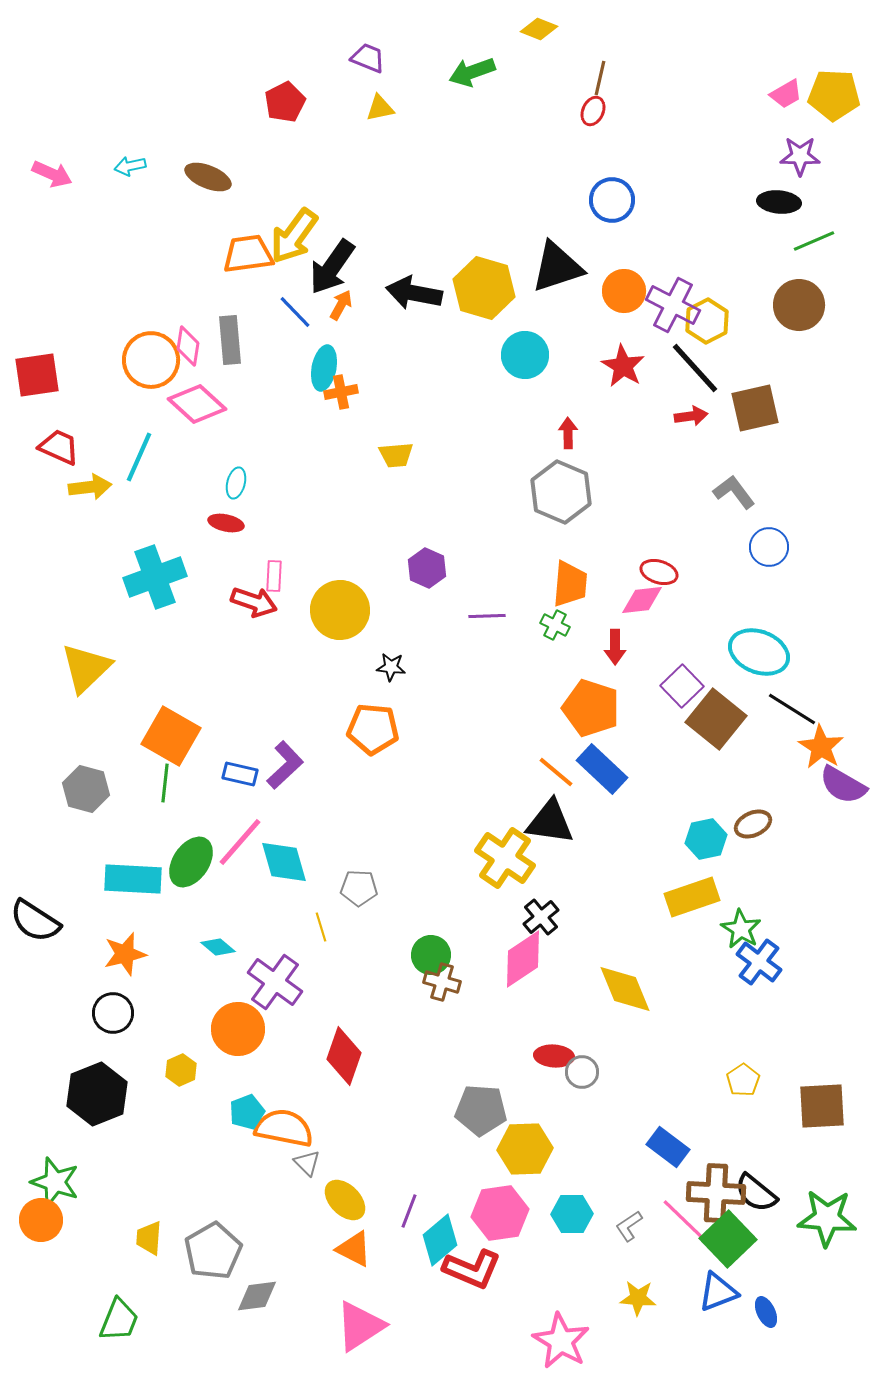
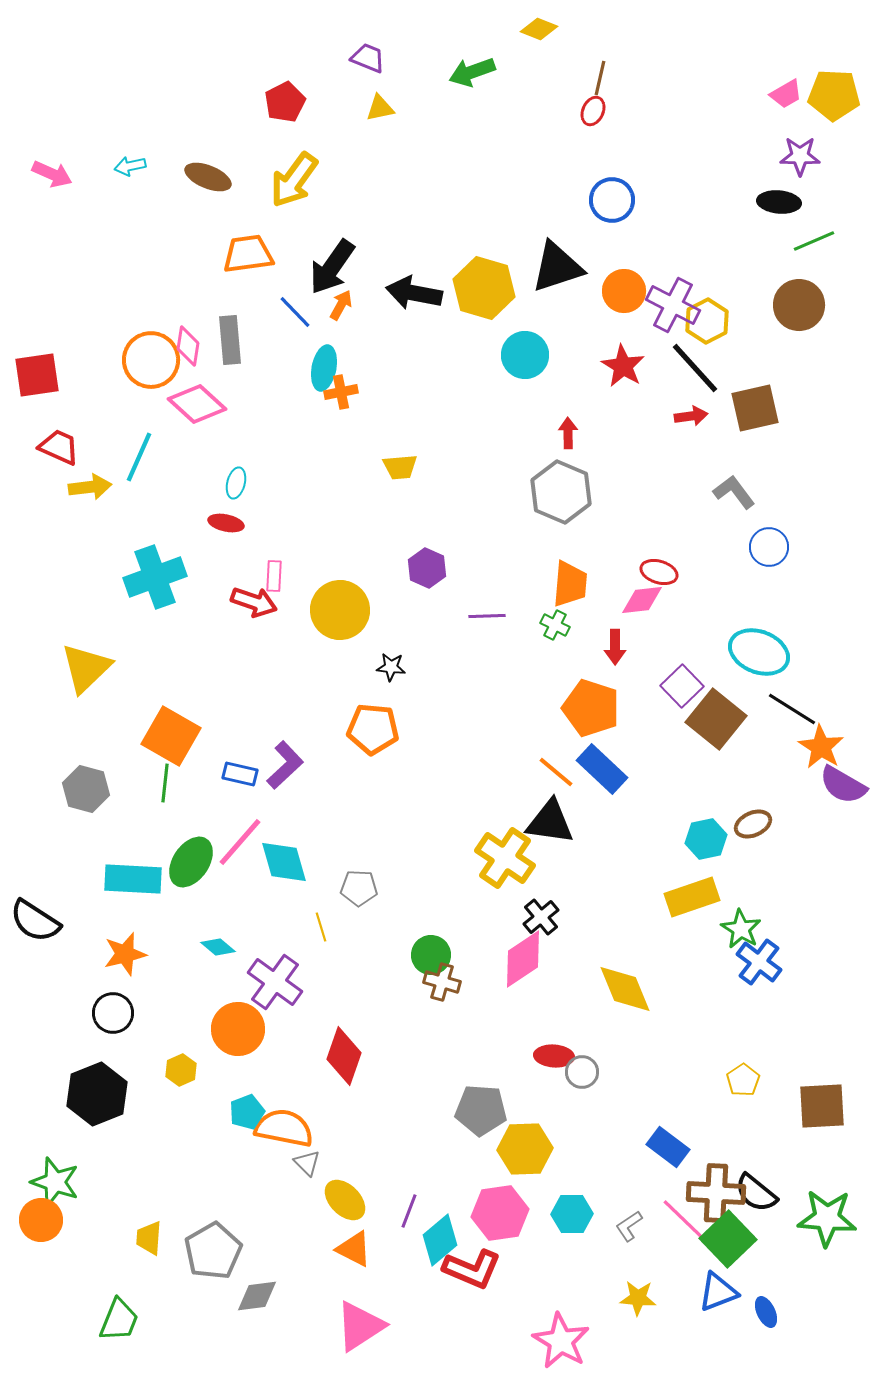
yellow arrow at (294, 236): moved 56 px up
yellow trapezoid at (396, 455): moved 4 px right, 12 px down
